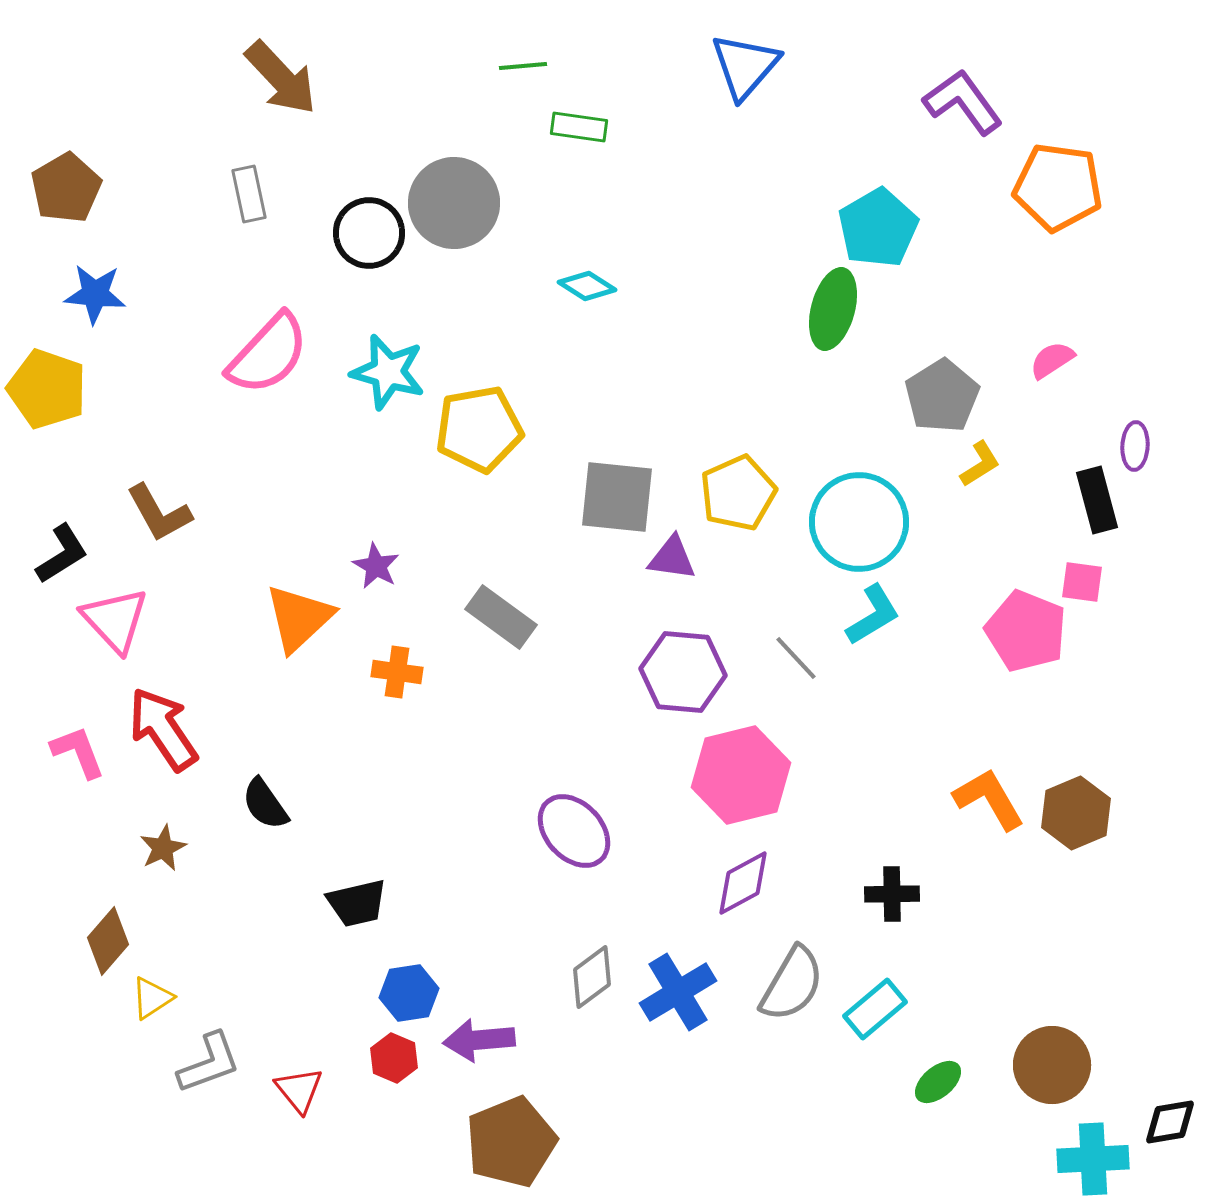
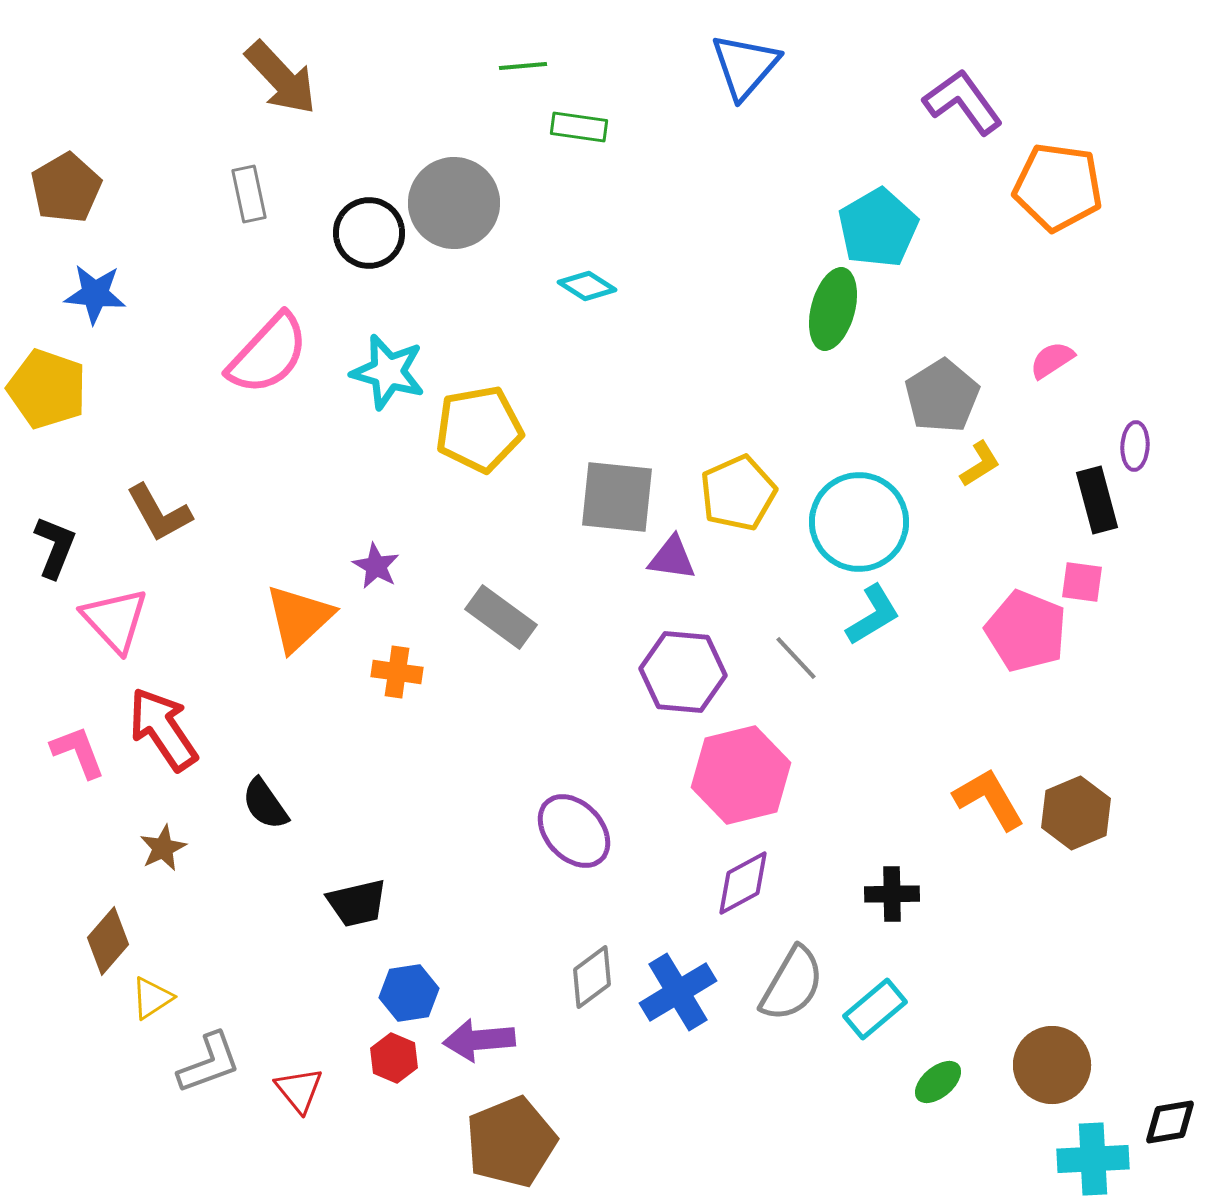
black L-shape at (62, 554): moved 7 px left, 7 px up; rotated 36 degrees counterclockwise
